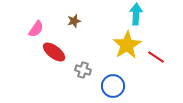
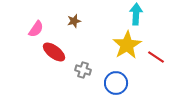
blue circle: moved 3 px right, 3 px up
